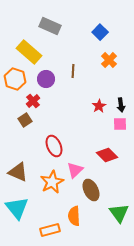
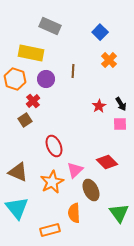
yellow rectangle: moved 2 px right, 1 px down; rotated 30 degrees counterclockwise
black arrow: moved 1 px up; rotated 24 degrees counterclockwise
red diamond: moved 7 px down
orange semicircle: moved 3 px up
